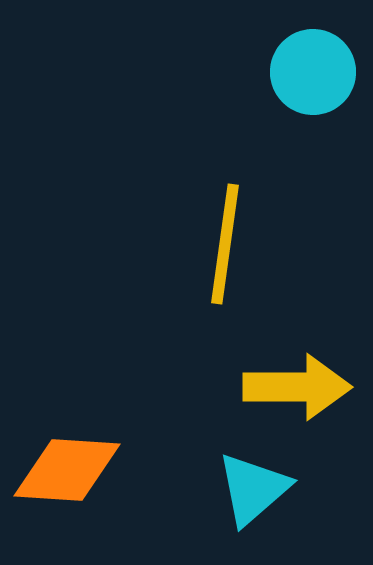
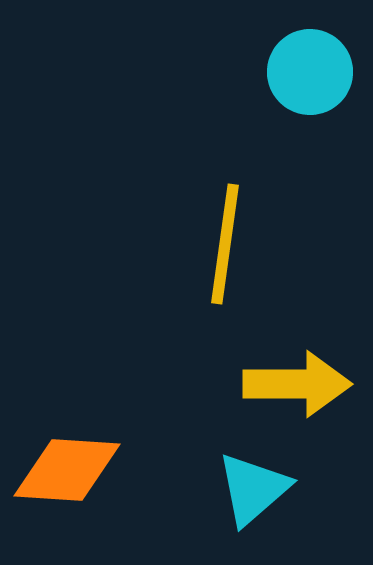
cyan circle: moved 3 px left
yellow arrow: moved 3 px up
